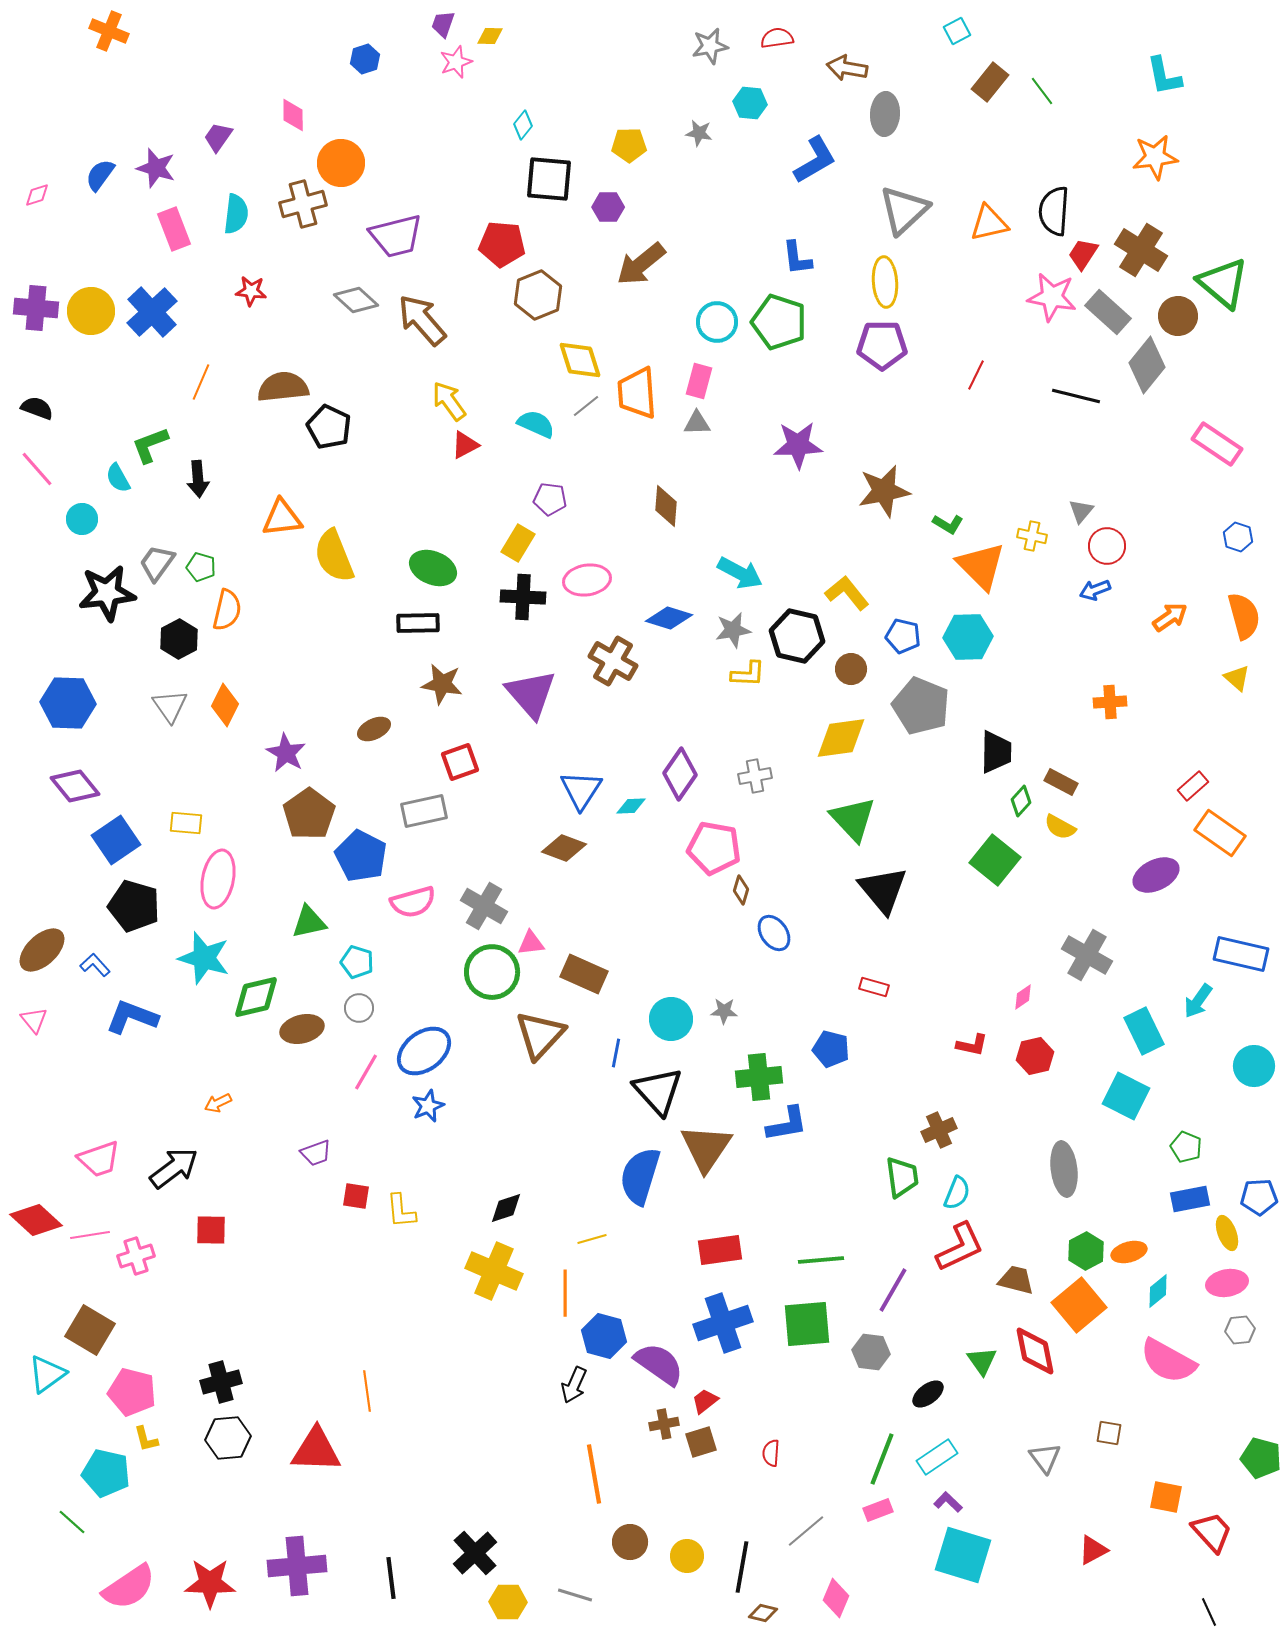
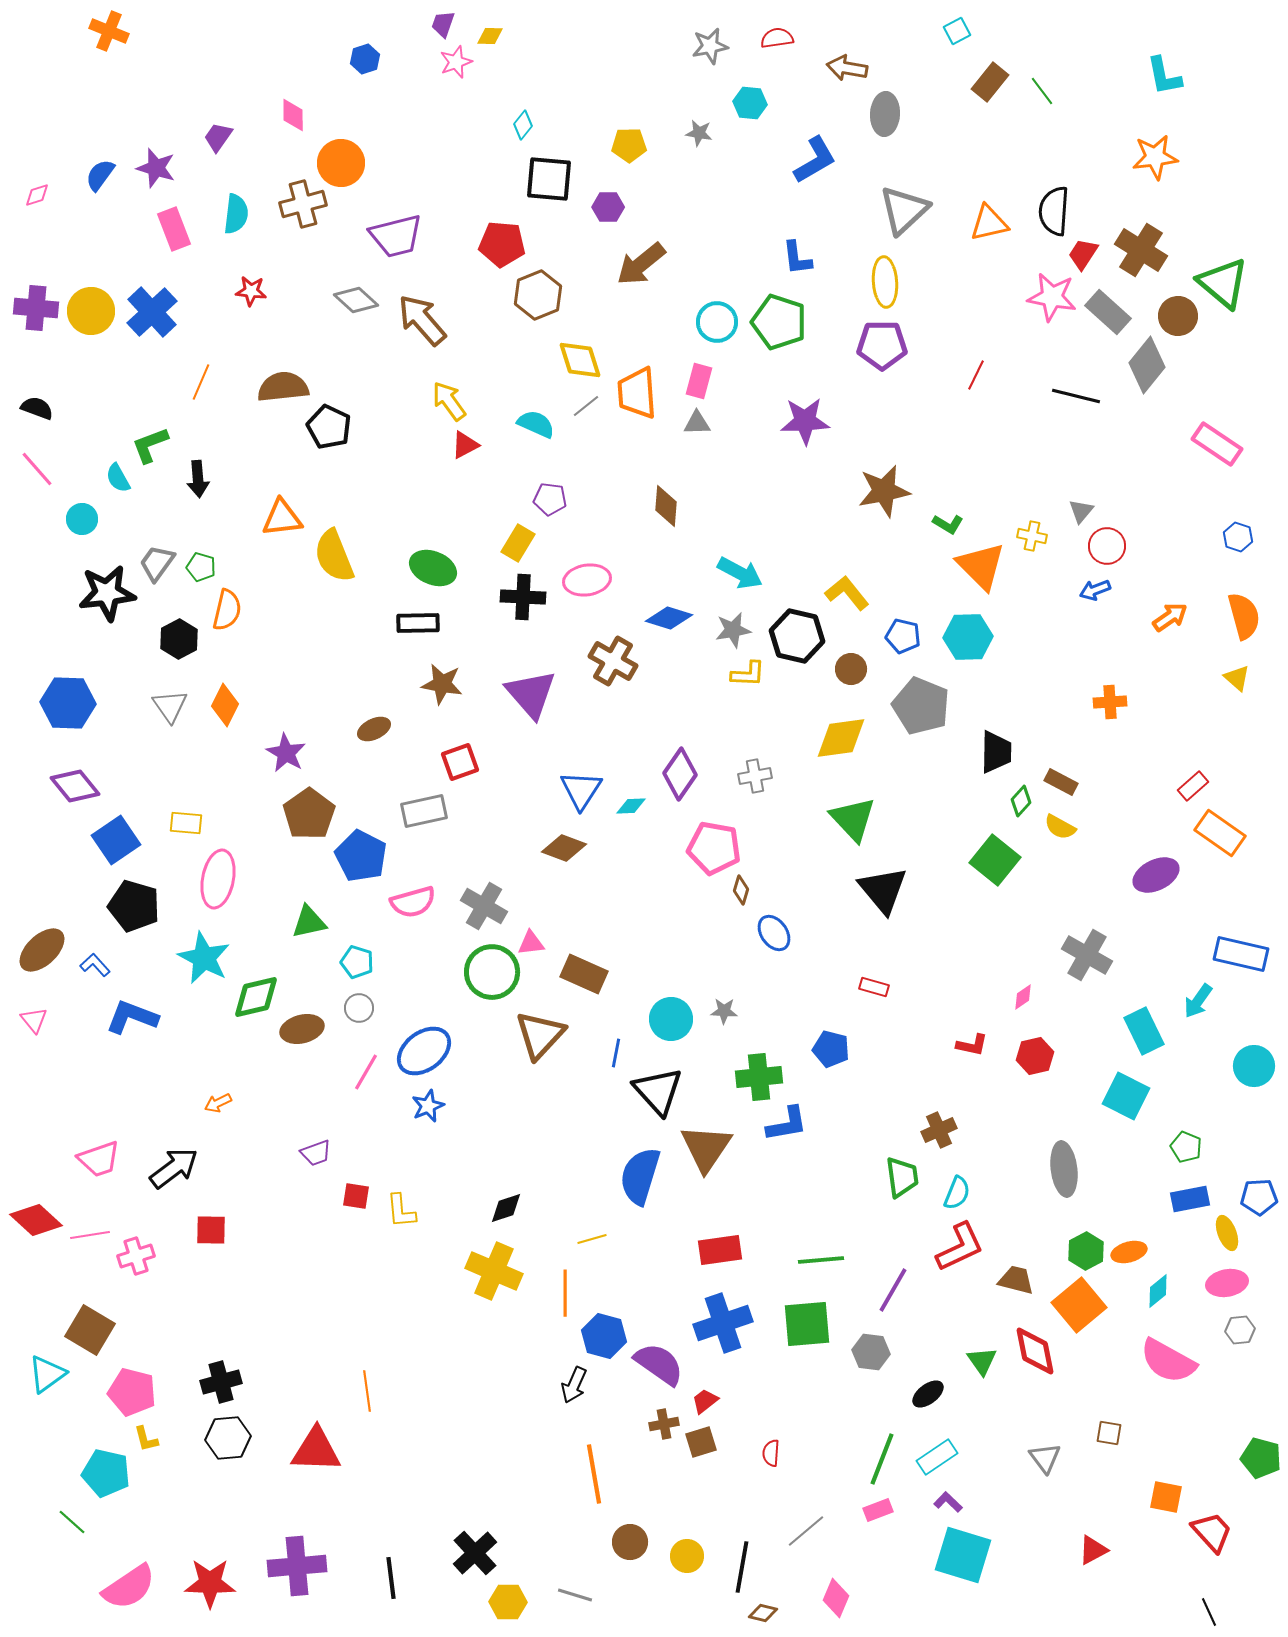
purple star at (798, 445): moved 7 px right, 24 px up
cyan star at (204, 958): rotated 10 degrees clockwise
